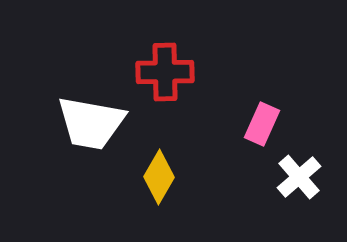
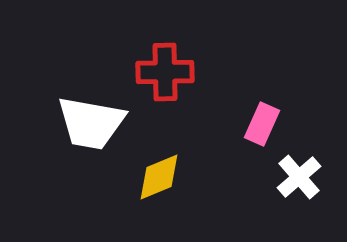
yellow diamond: rotated 38 degrees clockwise
